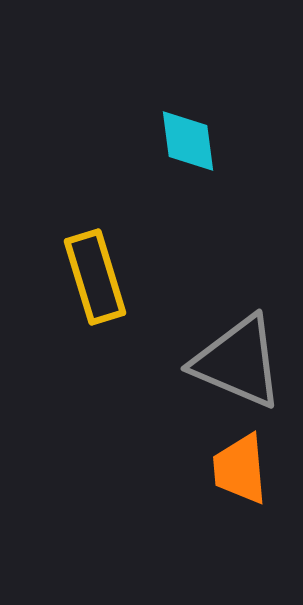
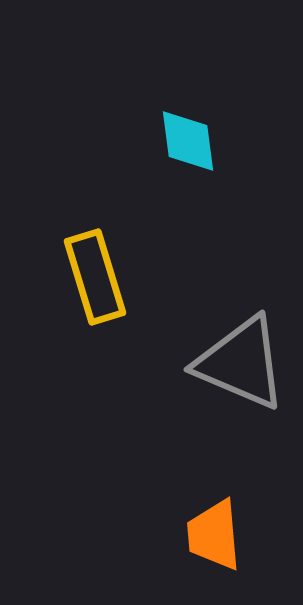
gray triangle: moved 3 px right, 1 px down
orange trapezoid: moved 26 px left, 66 px down
